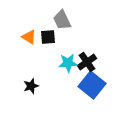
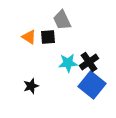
black cross: moved 2 px right
